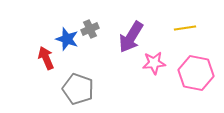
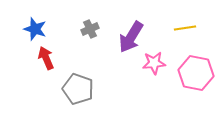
blue star: moved 32 px left, 10 px up
